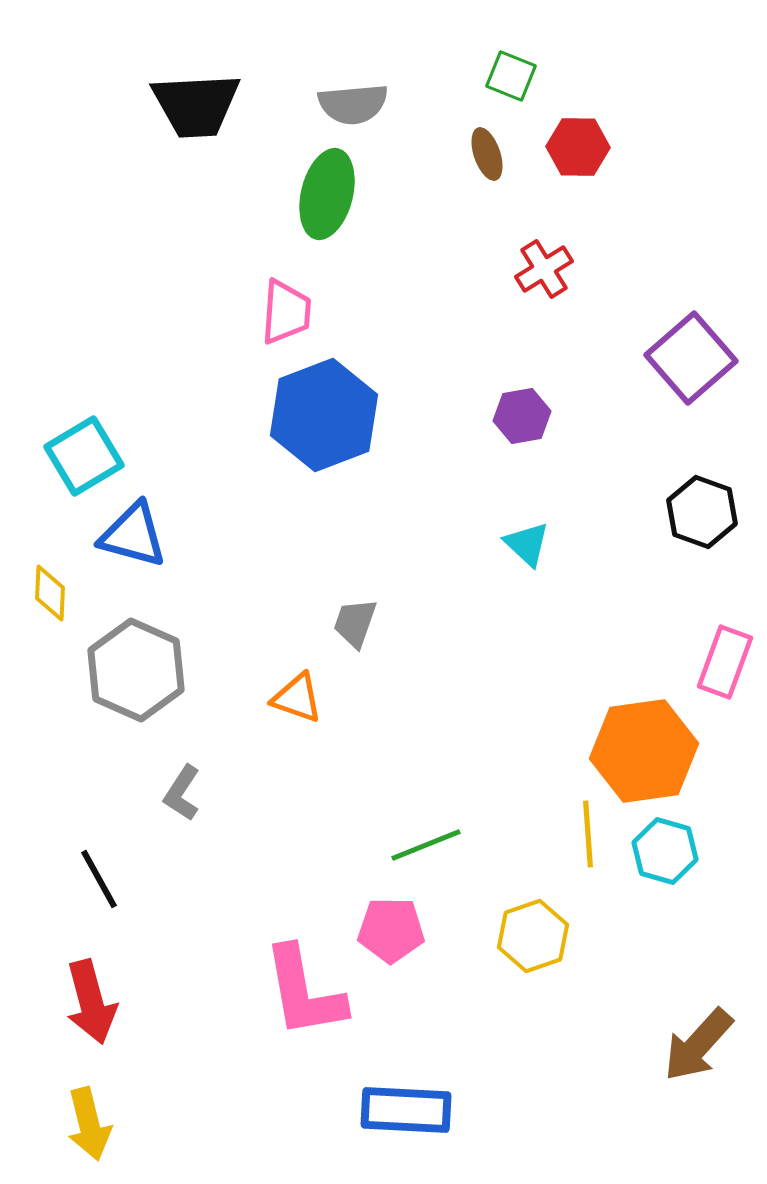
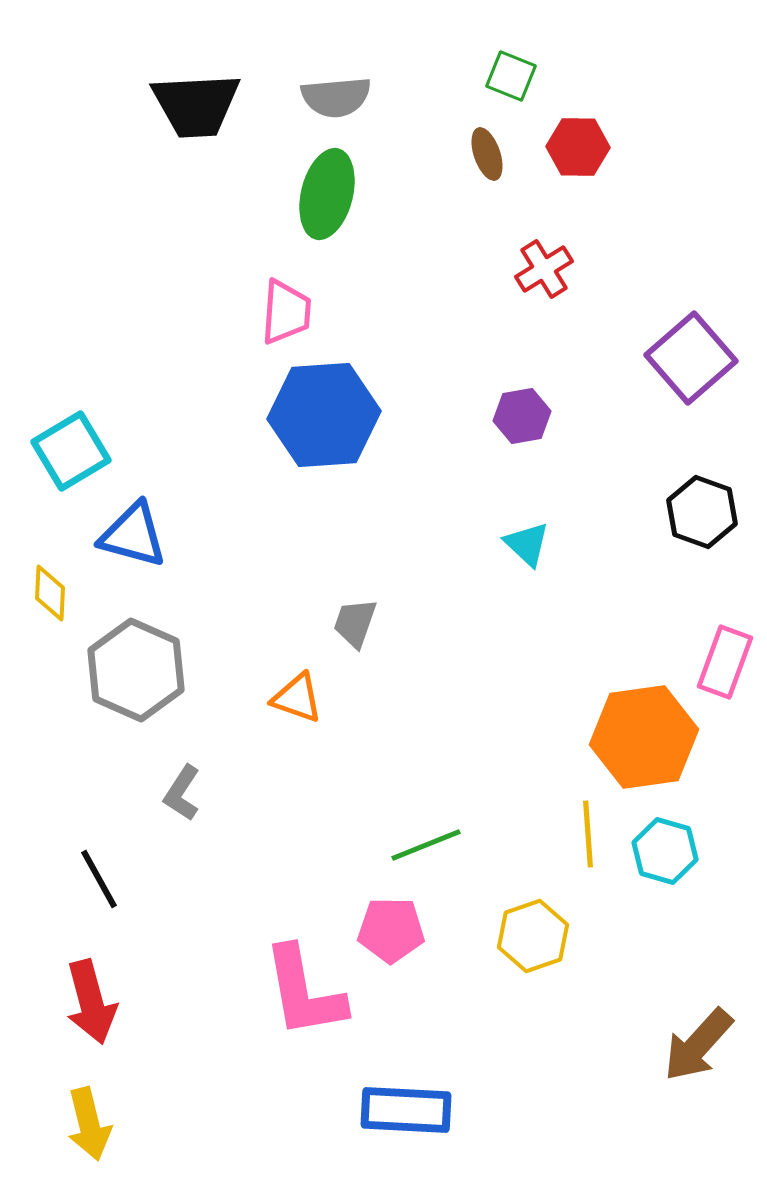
gray semicircle: moved 17 px left, 7 px up
blue hexagon: rotated 17 degrees clockwise
cyan square: moved 13 px left, 5 px up
orange hexagon: moved 14 px up
